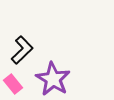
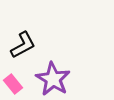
black L-shape: moved 1 px right, 5 px up; rotated 16 degrees clockwise
